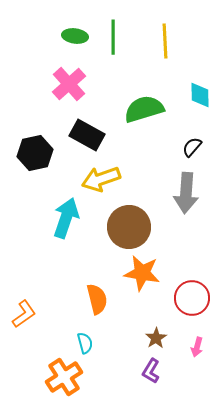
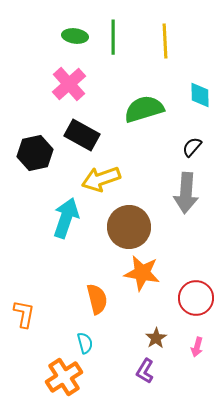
black rectangle: moved 5 px left
red circle: moved 4 px right
orange L-shape: rotated 44 degrees counterclockwise
purple L-shape: moved 6 px left
